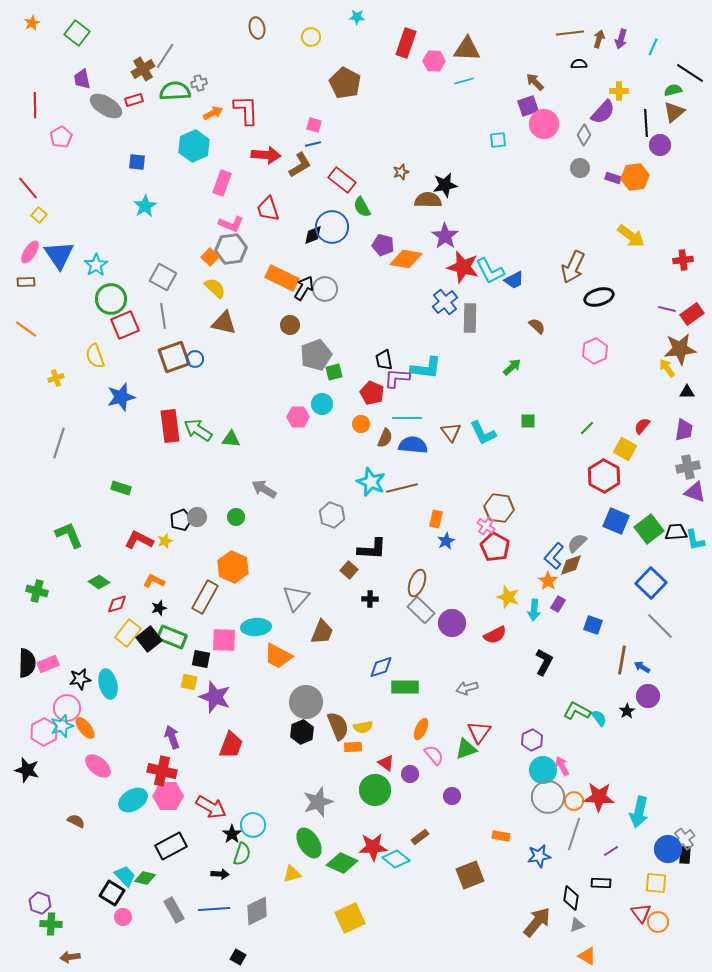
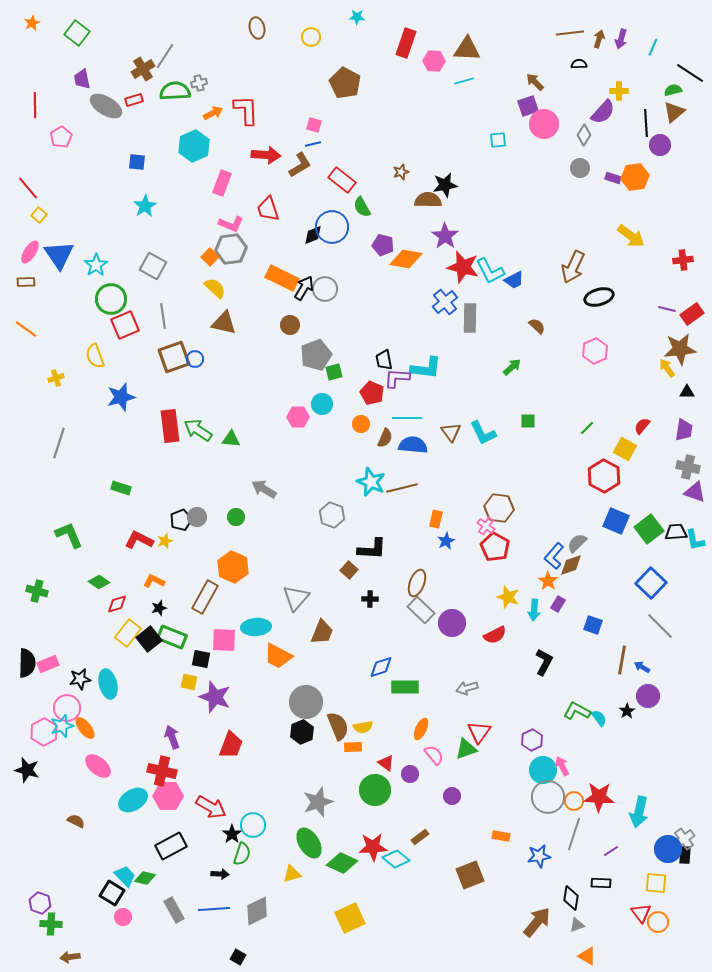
gray square at (163, 277): moved 10 px left, 11 px up
gray cross at (688, 467): rotated 25 degrees clockwise
